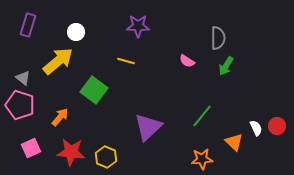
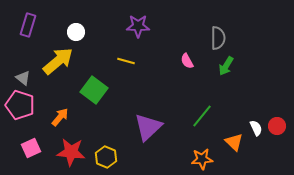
pink semicircle: rotated 28 degrees clockwise
